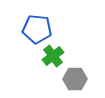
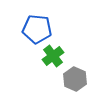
gray hexagon: rotated 25 degrees clockwise
